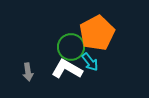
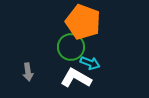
orange pentagon: moved 14 px left, 11 px up; rotated 24 degrees counterclockwise
cyan arrow: moved 1 px down; rotated 30 degrees counterclockwise
white L-shape: moved 9 px right, 9 px down
